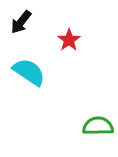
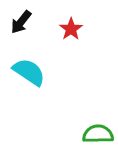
red star: moved 2 px right, 11 px up
green semicircle: moved 8 px down
